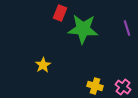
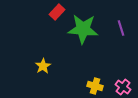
red rectangle: moved 3 px left, 1 px up; rotated 21 degrees clockwise
purple line: moved 6 px left
yellow star: moved 1 px down
